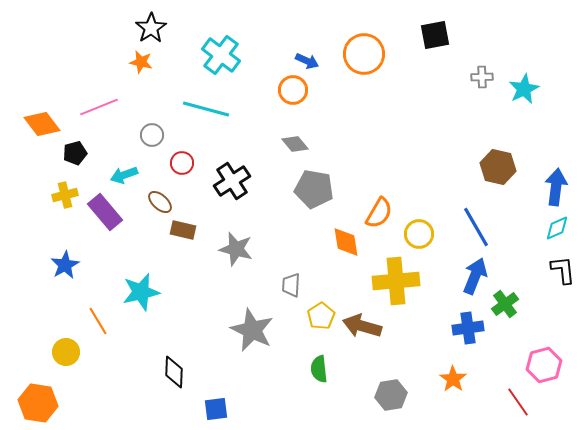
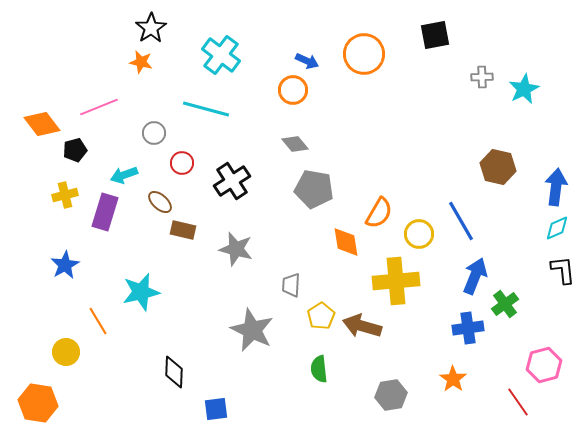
gray circle at (152, 135): moved 2 px right, 2 px up
black pentagon at (75, 153): moved 3 px up
purple rectangle at (105, 212): rotated 57 degrees clockwise
blue line at (476, 227): moved 15 px left, 6 px up
